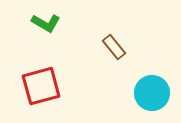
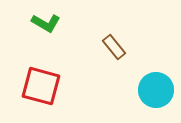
red square: rotated 30 degrees clockwise
cyan circle: moved 4 px right, 3 px up
